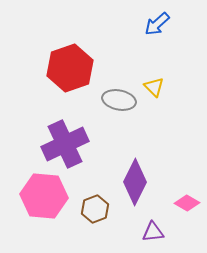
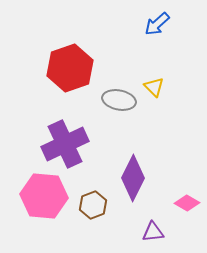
purple diamond: moved 2 px left, 4 px up
brown hexagon: moved 2 px left, 4 px up
